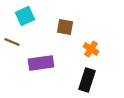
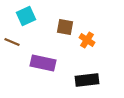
cyan square: moved 1 px right
orange cross: moved 4 px left, 9 px up
purple rectangle: moved 2 px right; rotated 20 degrees clockwise
black rectangle: rotated 65 degrees clockwise
